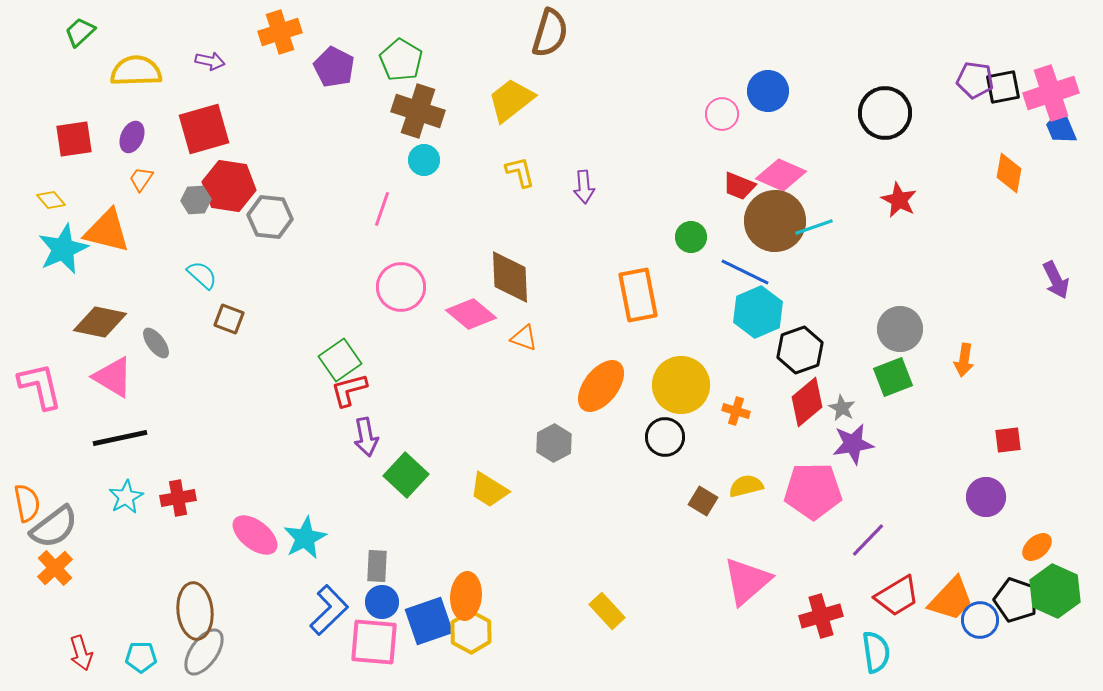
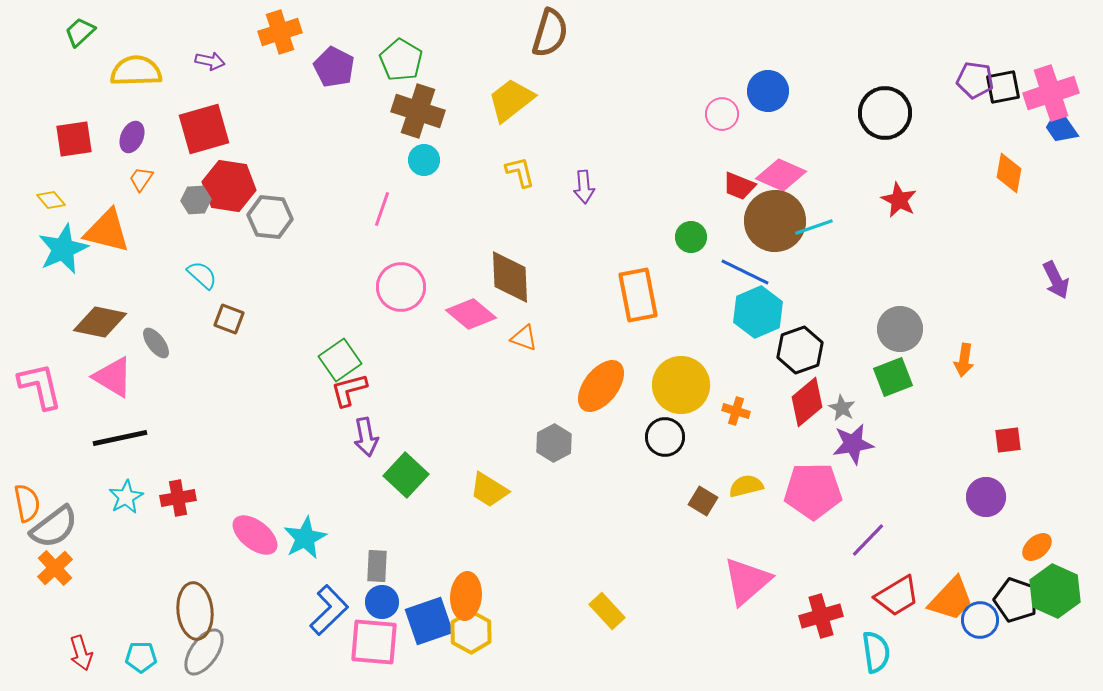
blue trapezoid at (1061, 127): rotated 12 degrees counterclockwise
